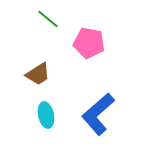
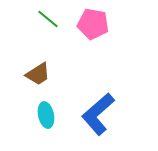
pink pentagon: moved 4 px right, 19 px up
